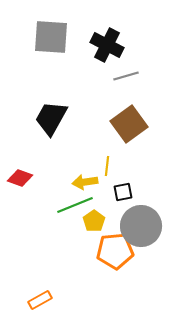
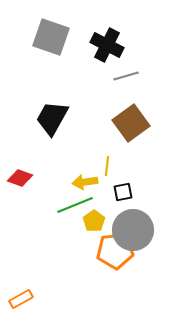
gray square: rotated 15 degrees clockwise
black trapezoid: moved 1 px right
brown square: moved 2 px right, 1 px up
gray circle: moved 8 px left, 4 px down
orange rectangle: moved 19 px left, 1 px up
